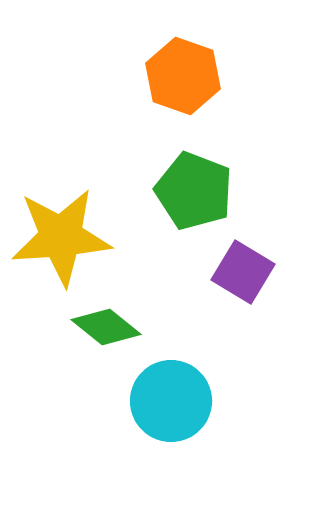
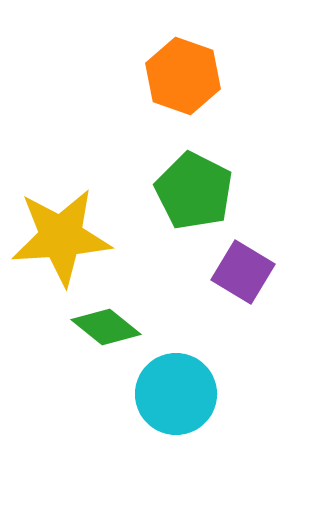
green pentagon: rotated 6 degrees clockwise
cyan circle: moved 5 px right, 7 px up
